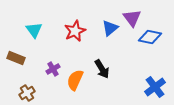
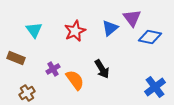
orange semicircle: rotated 120 degrees clockwise
